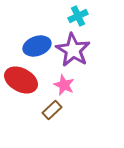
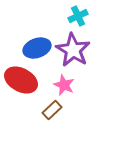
blue ellipse: moved 2 px down
